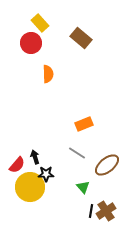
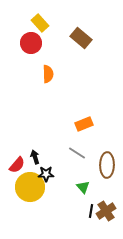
brown ellipse: rotated 50 degrees counterclockwise
